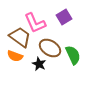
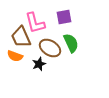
purple square: rotated 21 degrees clockwise
pink L-shape: rotated 10 degrees clockwise
brown trapezoid: moved 1 px right; rotated 150 degrees counterclockwise
green semicircle: moved 2 px left, 12 px up
black star: rotated 24 degrees clockwise
